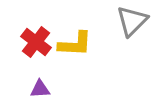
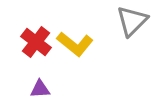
yellow L-shape: rotated 36 degrees clockwise
